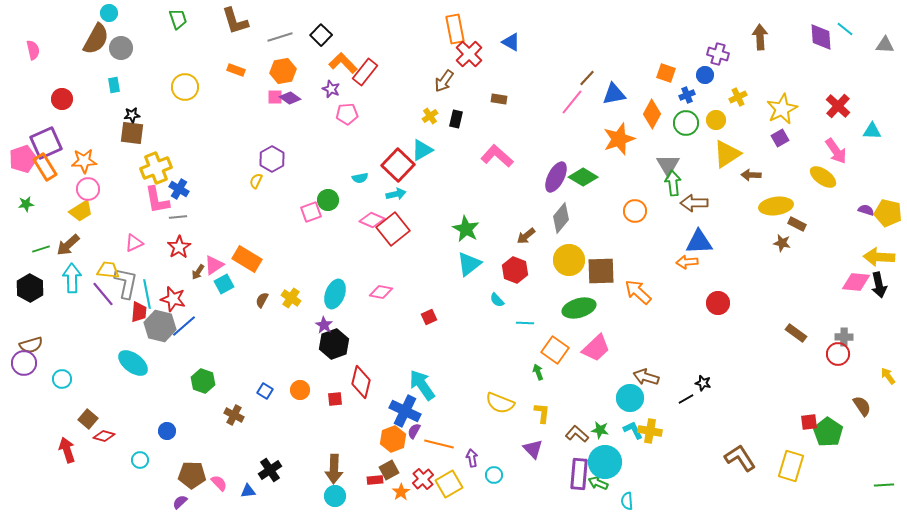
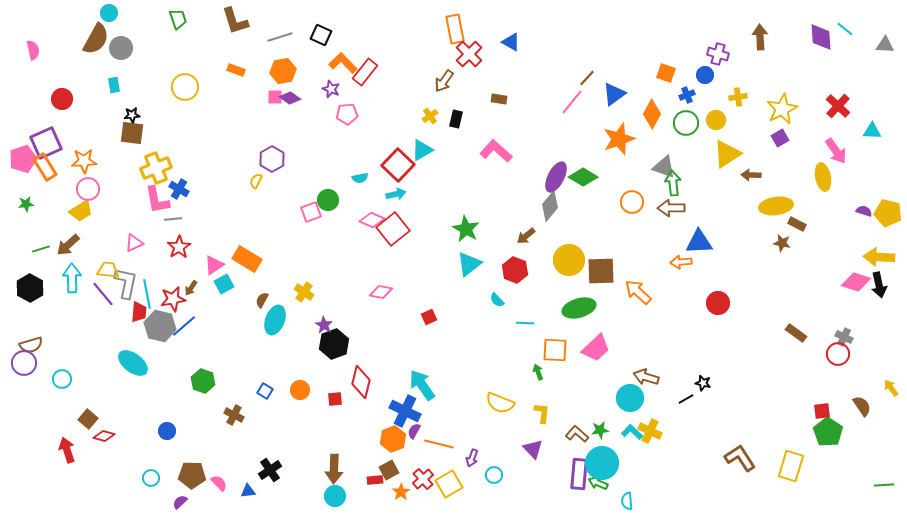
black square at (321, 35): rotated 20 degrees counterclockwise
blue triangle at (614, 94): rotated 25 degrees counterclockwise
yellow cross at (738, 97): rotated 18 degrees clockwise
pink L-shape at (497, 156): moved 1 px left, 5 px up
gray triangle at (668, 165): moved 4 px left, 2 px down; rotated 40 degrees counterclockwise
yellow ellipse at (823, 177): rotated 44 degrees clockwise
brown arrow at (694, 203): moved 23 px left, 5 px down
purple semicircle at (866, 210): moved 2 px left, 1 px down
orange circle at (635, 211): moved 3 px left, 9 px up
gray line at (178, 217): moved 5 px left, 2 px down
gray diamond at (561, 218): moved 11 px left, 12 px up
orange arrow at (687, 262): moved 6 px left
brown arrow at (198, 272): moved 7 px left, 16 px down
pink diamond at (856, 282): rotated 12 degrees clockwise
cyan ellipse at (335, 294): moved 60 px left, 26 px down
yellow cross at (291, 298): moved 13 px right, 6 px up
red star at (173, 299): rotated 25 degrees counterclockwise
gray cross at (844, 337): rotated 24 degrees clockwise
orange square at (555, 350): rotated 32 degrees counterclockwise
yellow arrow at (888, 376): moved 3 px right, 12 px down
red square at (809, 422): moved 13 px right, 11 px up
green star at (600, 430): rotated 18 degrees counterclockwise
cyan L-shape at (633, 430): moved 1 px left, 2 px down; rotated 20 degrees counterclockwise
yellow cross at (650, 431): rotated 15 degrees clockwise
purple arrow at (472, 458): rotated 150 degrees counterclockwise
cyan circle at (140, 460): moved 11 px right, 18 px down
cyan circle at (605, 462): moved 3 px left, 1 px down
